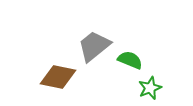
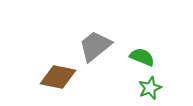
gray trapezoid: moved 1 px right
green semicircle: moved 12 px right, 3 px up
